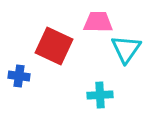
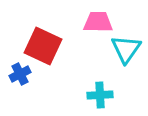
red square: moved 11 px left
blue cross: moved 1 px right, 2 px up; rotated 35 degrees counterclockwise
